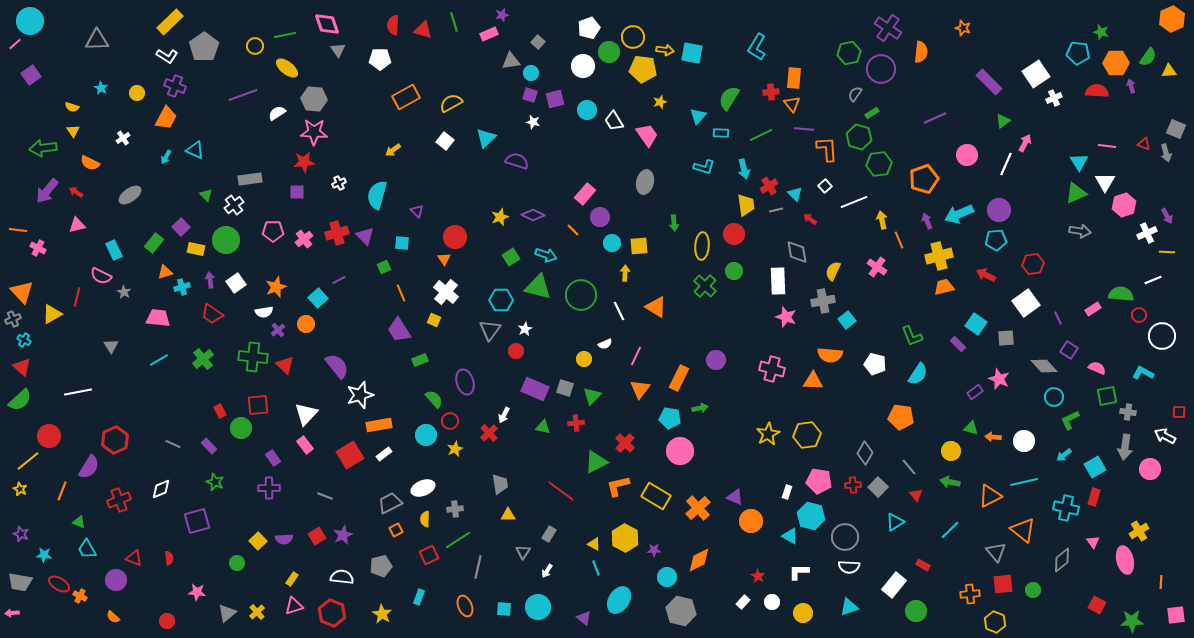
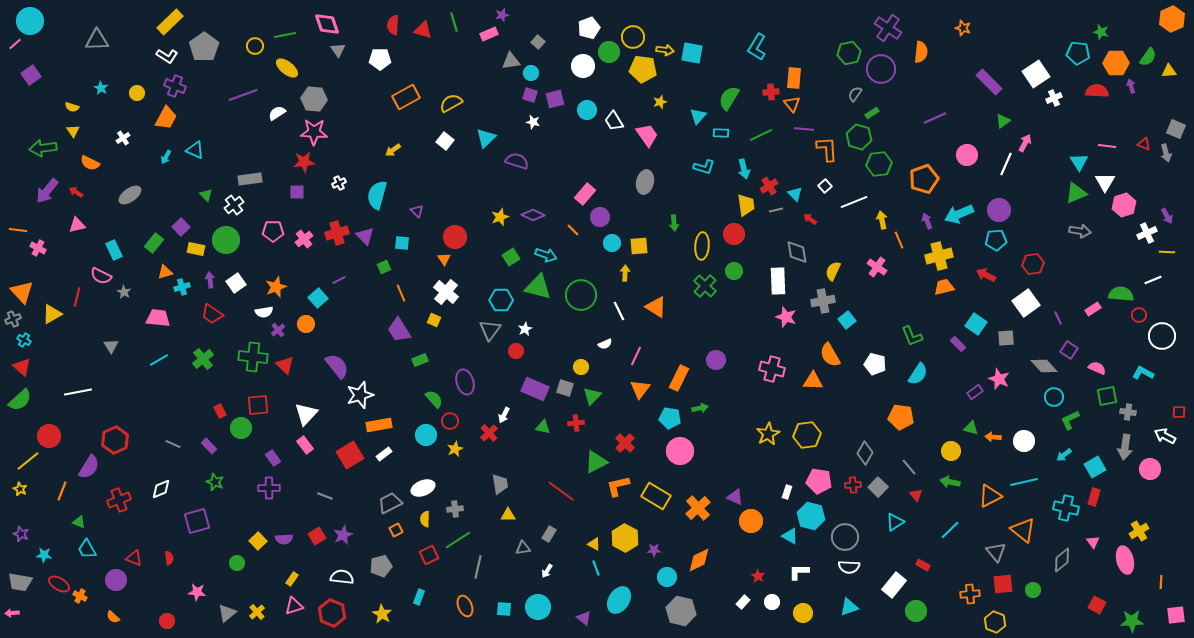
orange semicircle at (830, 355): rotated 55 degrees clockwise
yellow circle at (584, 359): moved 3 px left, 8 px down
gray triangle at (523, 552): moved 4 px up; rotated 49 degrees clockwise
